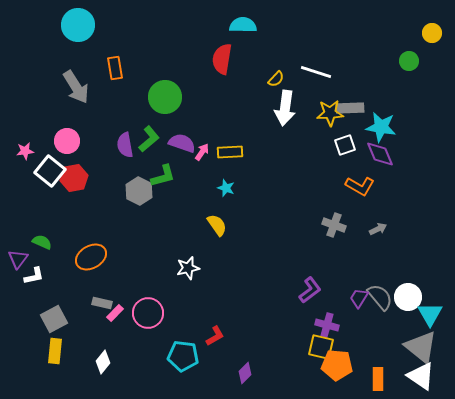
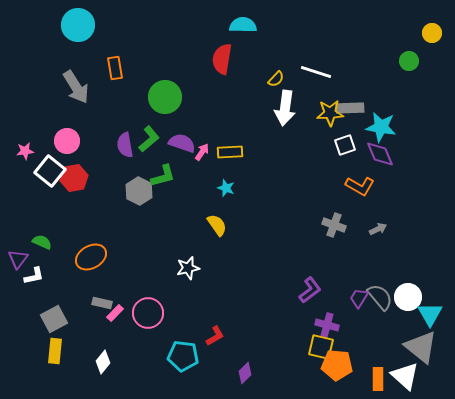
white triangle at (421, 376): moved 16 px left; rotated 8 degrees clockwise
